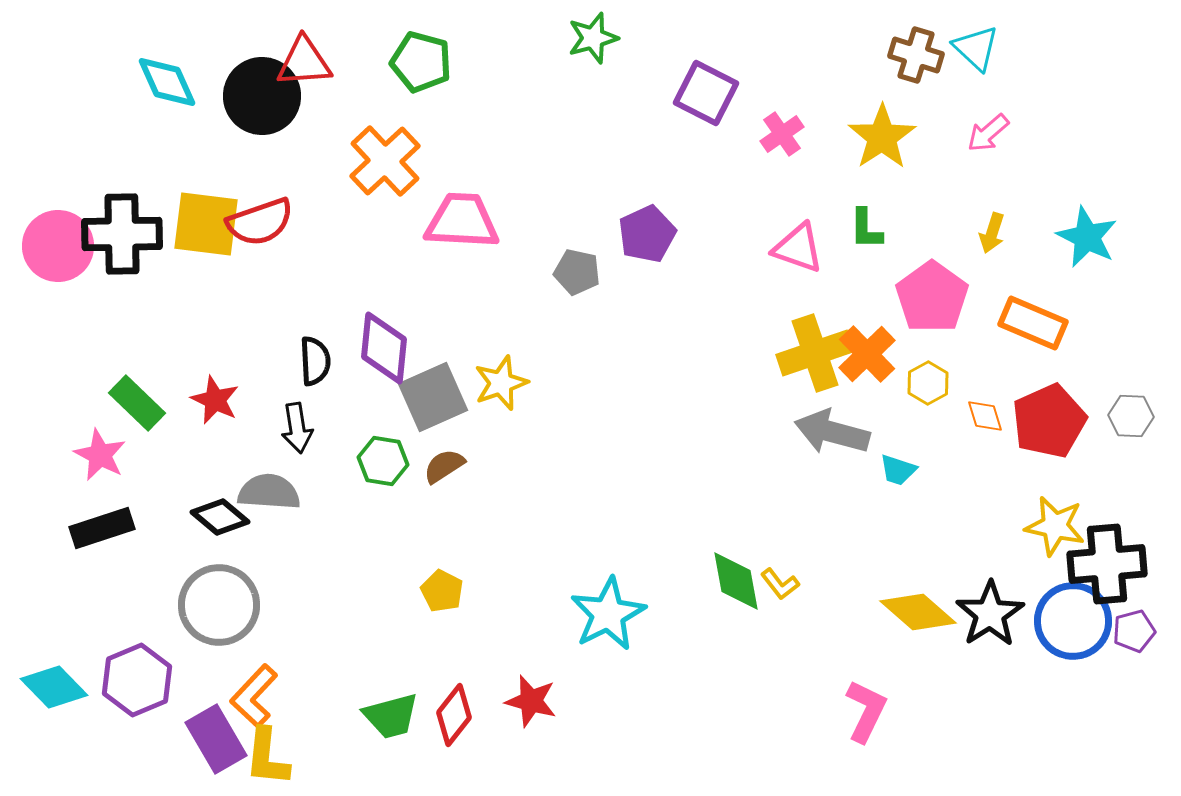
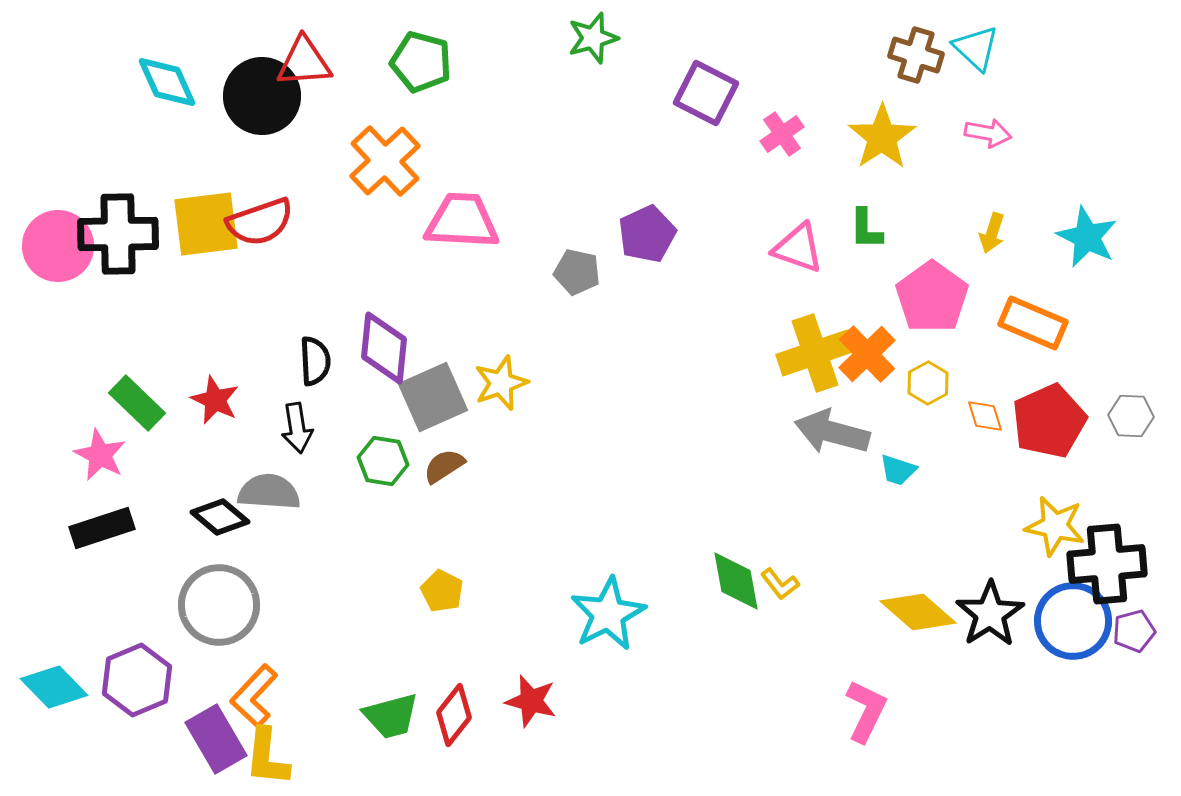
pink arrow at (988, 133): rotated 129 degrees counterclockwise
yellow square at (206, 224): rotated 14 degrees counterclockwise
black cross at (122, 234): moved 4 px left
